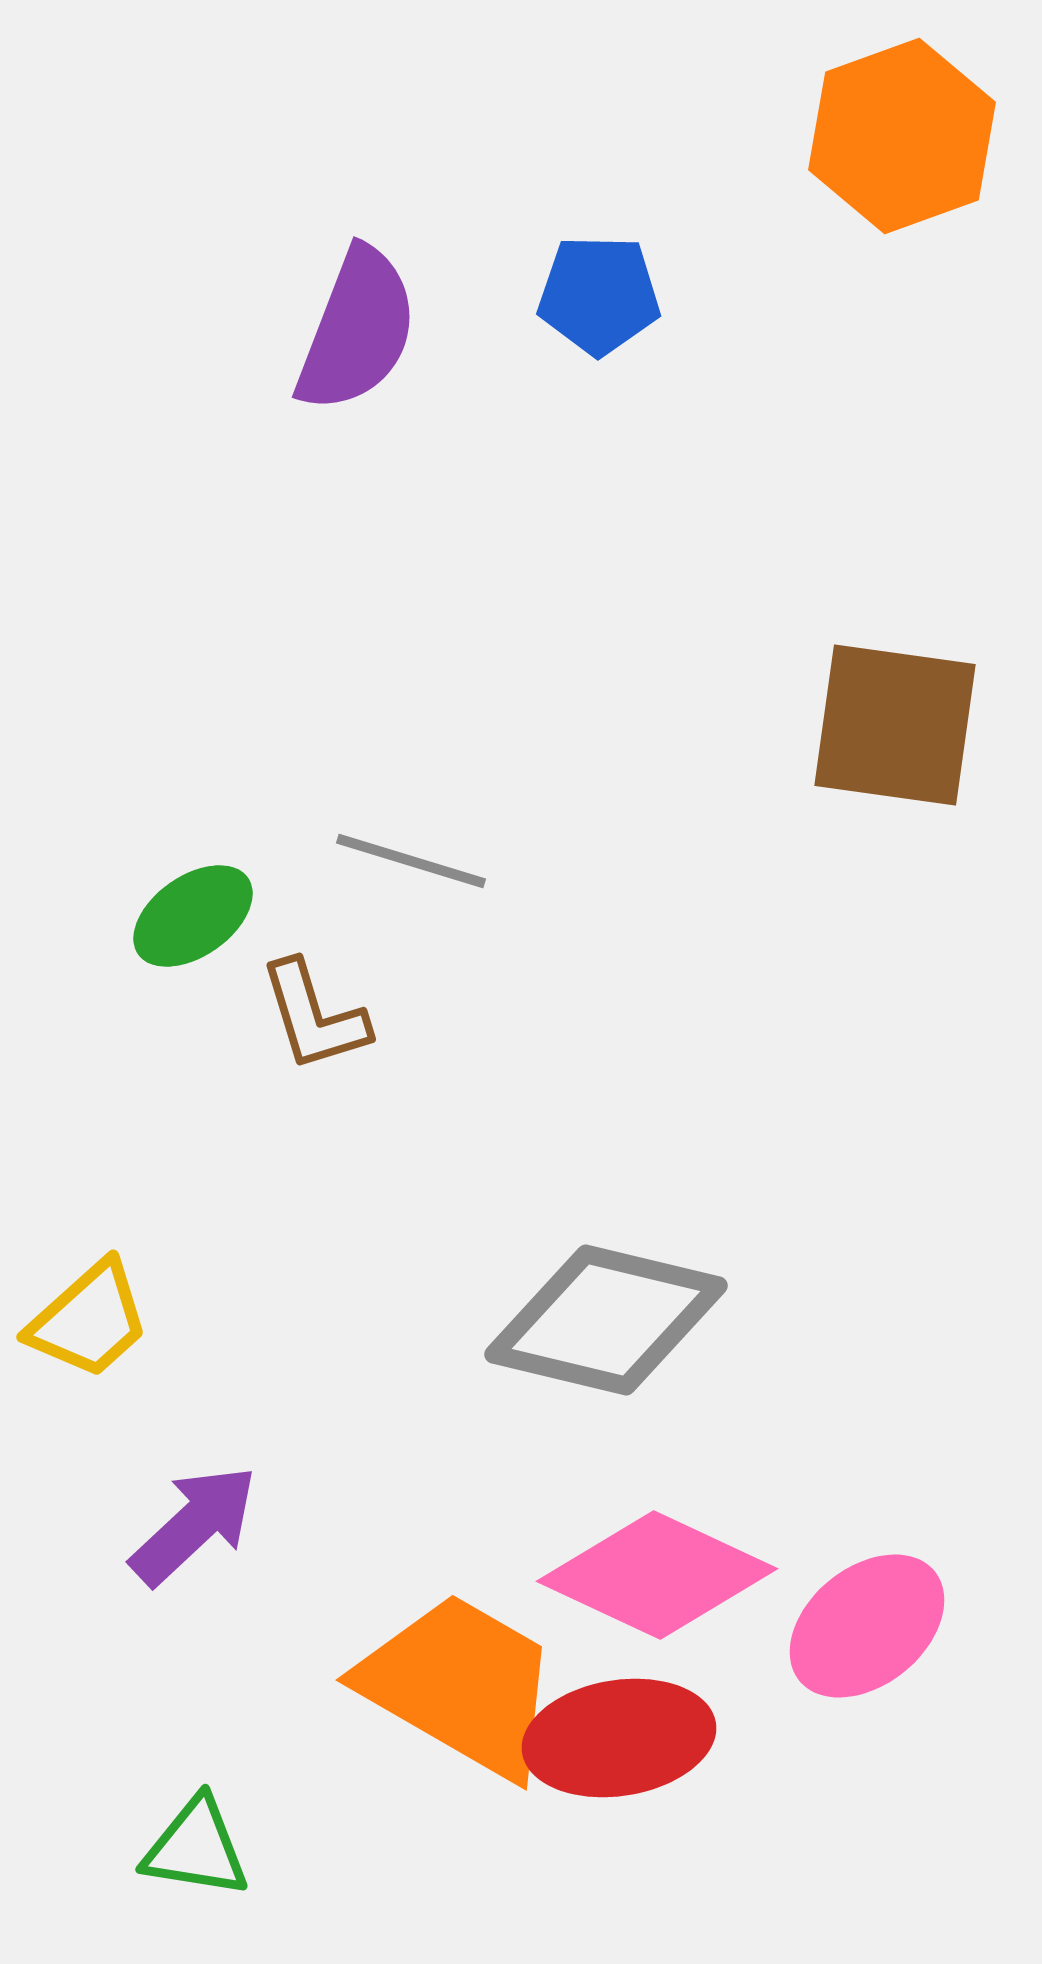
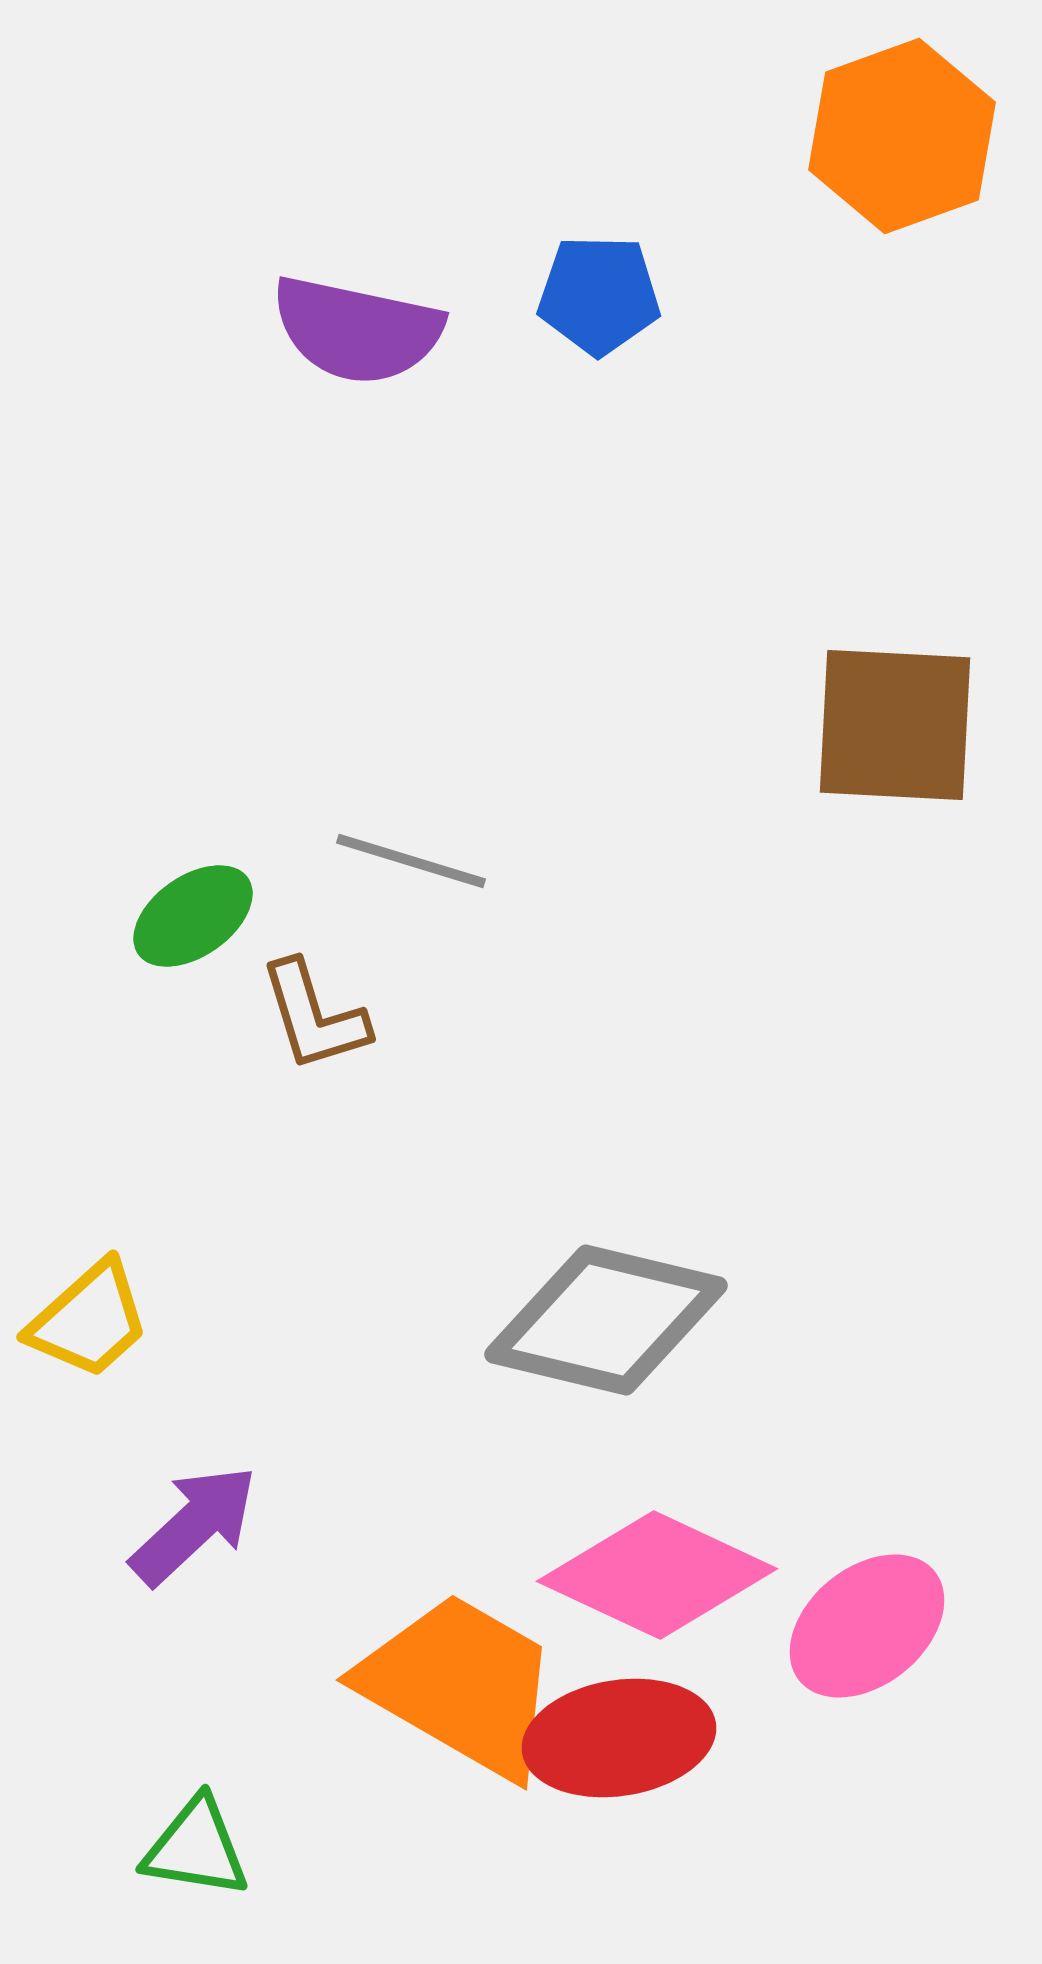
purple semicircle: rotated 81 degrees clockwise
brown square: rotated 5 degrees counterclockwise
